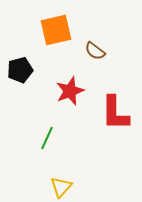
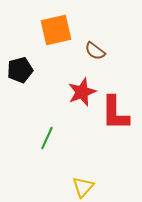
red star: moved 12 px right, 1 px down
yellow triangle: moved 22 px right
